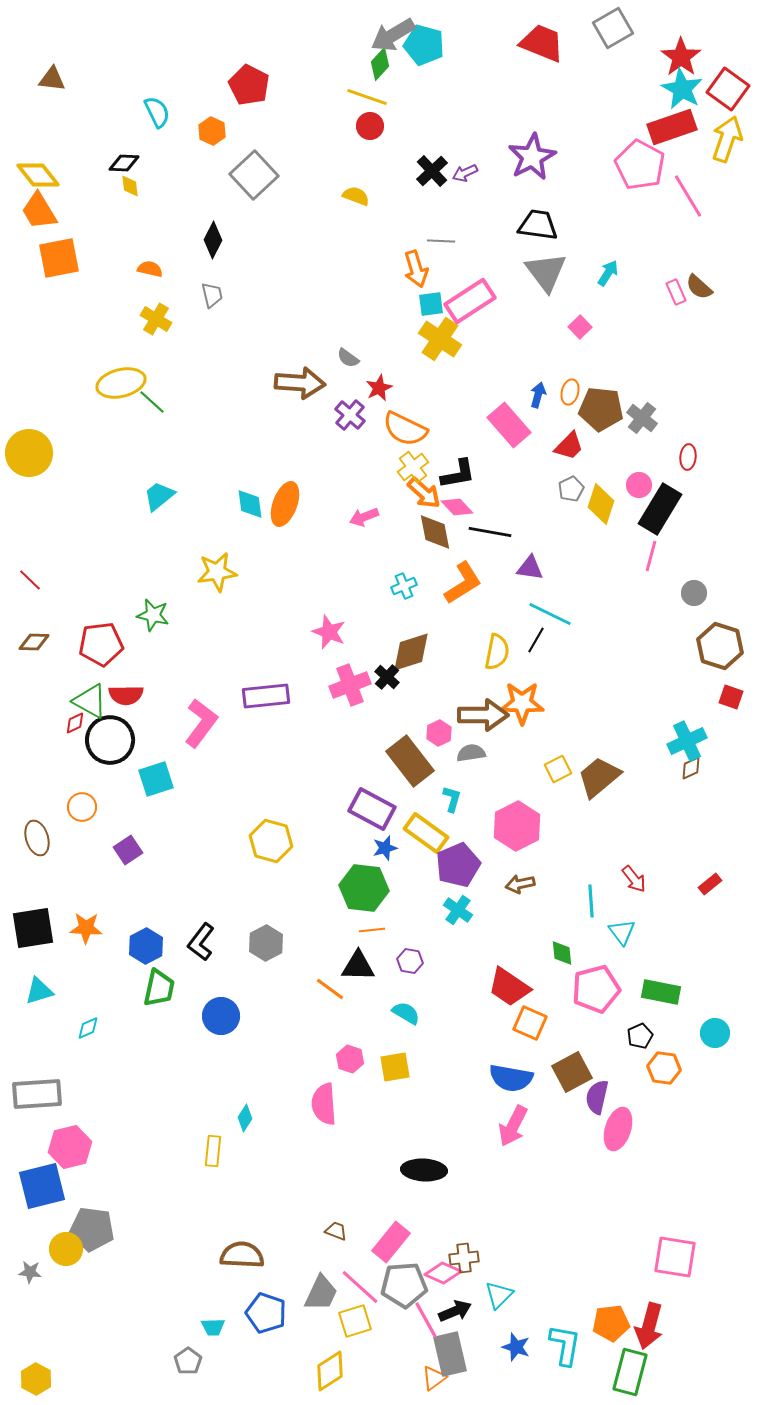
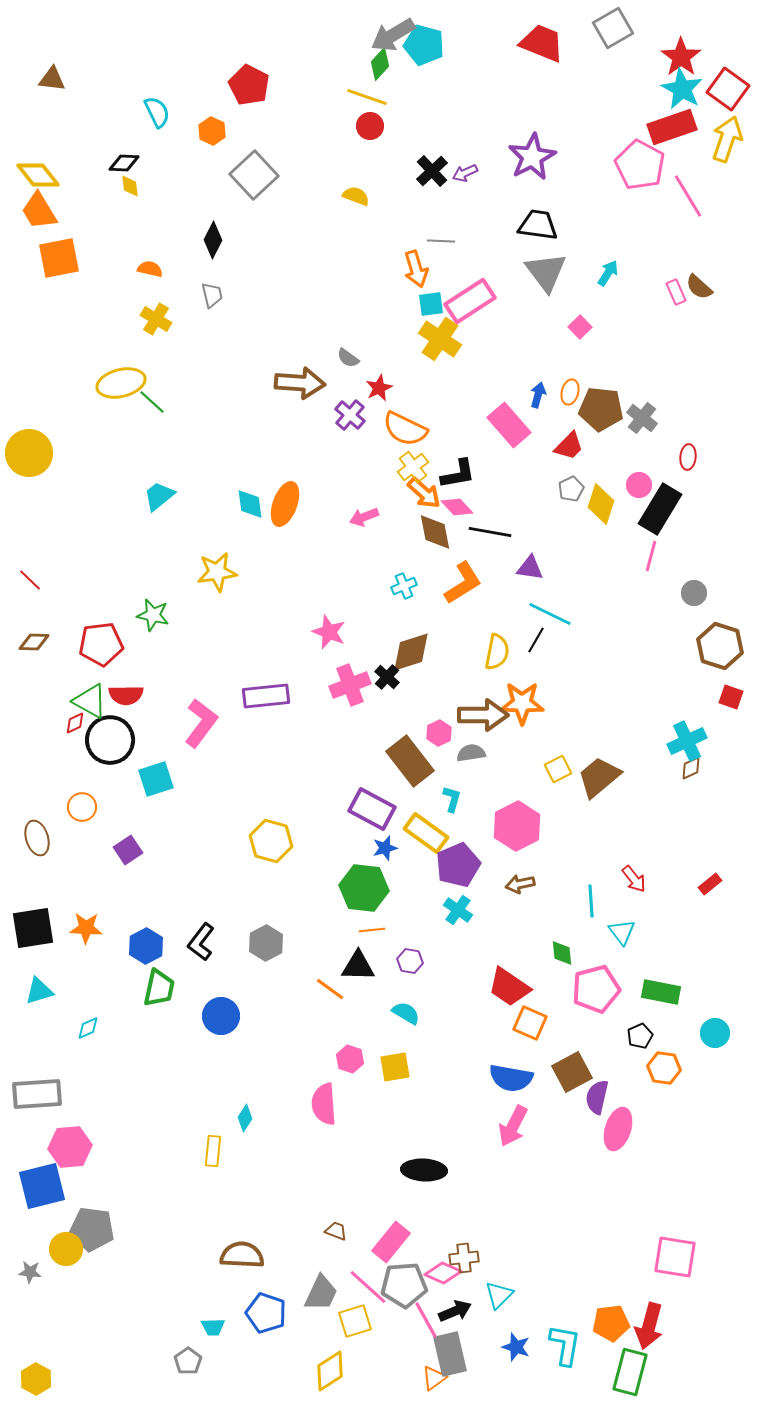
pink hexagon at (70, 1147): rotated 9 degrees clockwise
pink line at (360, 1287): moved 8 px right
